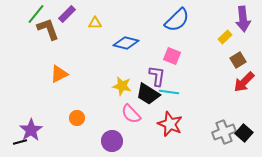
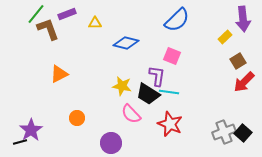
purple rectangle: rotated 24 degrees clockwise
brown square: moved 1 px down
black square: moved 1 px left
purple circle: moved 1 px left, 2 px down
